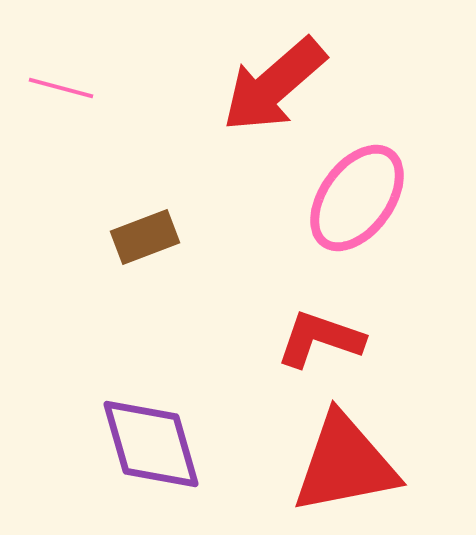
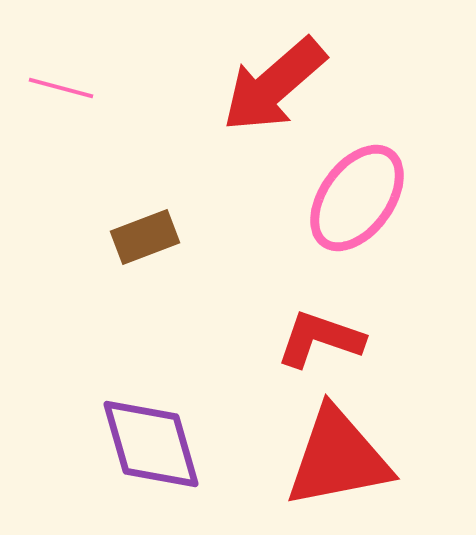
red triangle: moved 7 px left, 6 px up
